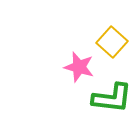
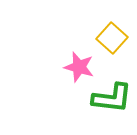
yellow square: moved 4 px up
